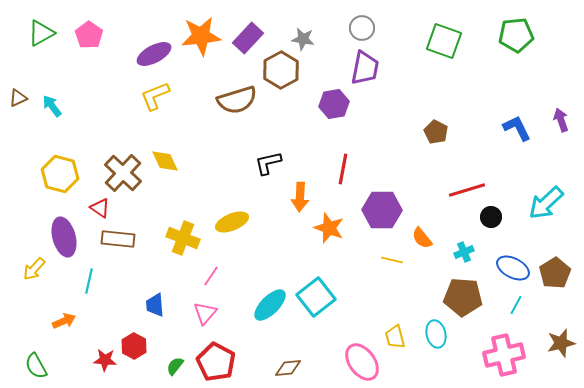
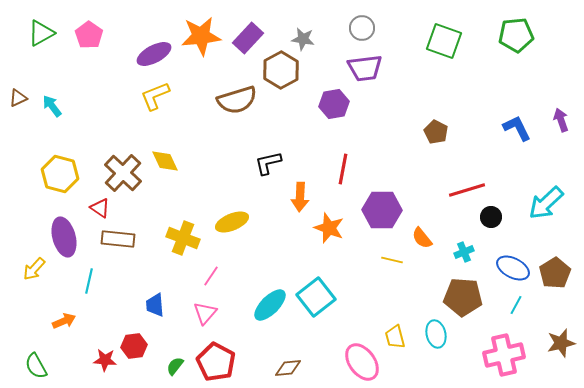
purple trapezoid at (365, 68): rotated 72 degrees clockwise
red hexagon at (134, 346): rotated 25 degrees clockwise
